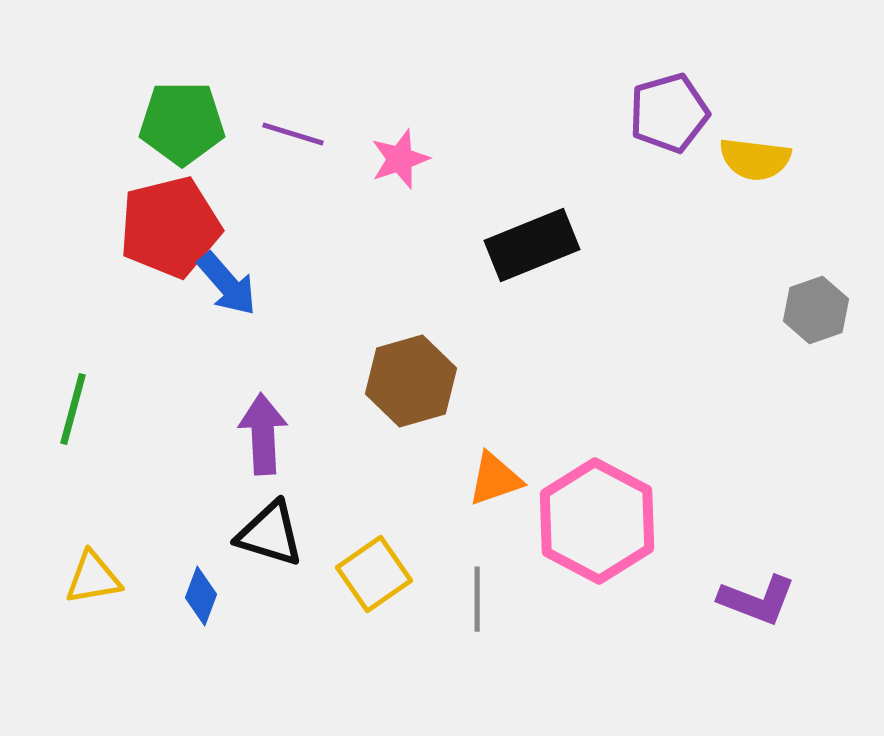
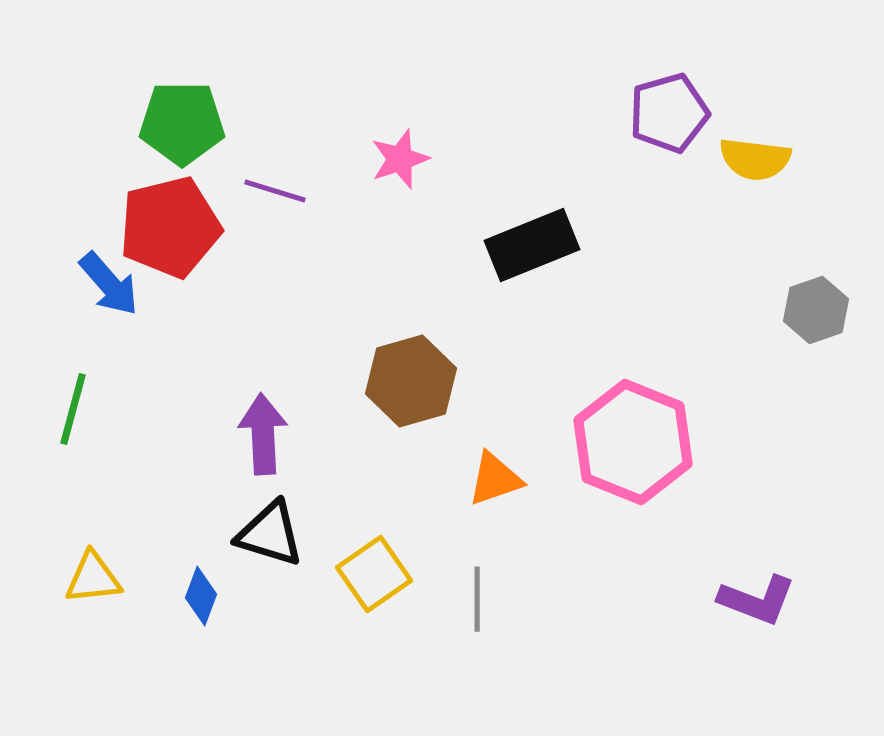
purple line: moved 18 px left, 57 px down
blue arrow: moved 118 px left
pink hexagon: moved 36 px right, 79 px up; rotated 6 degrees counterclockwise
yellow triangle: rotated 4 degrees clockwise
